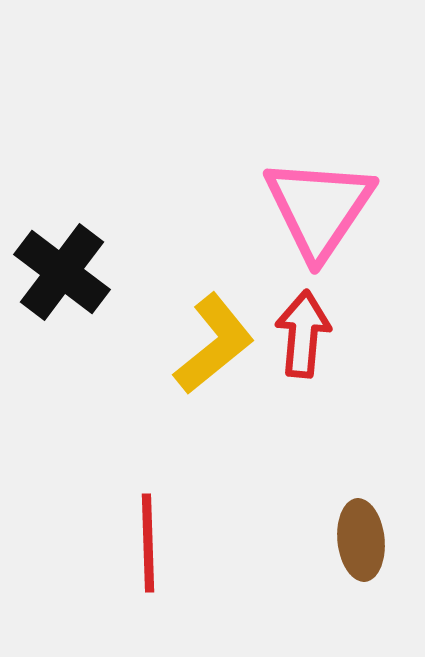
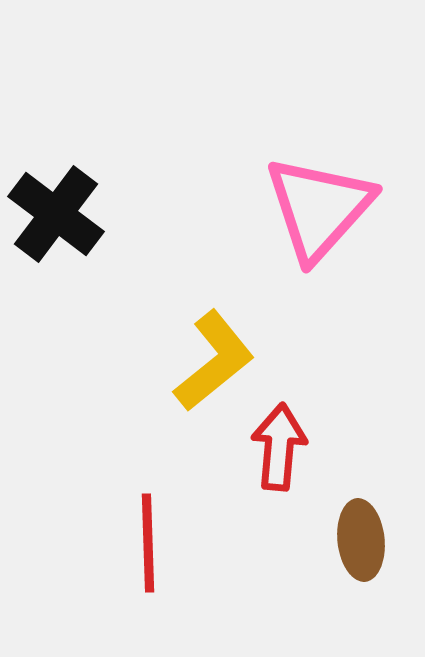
pink triangle: rotated 8 degrees clockwise
black cross: moved 6 px left, 58 px up
red arrow: moved 24 px left, 113 px down
yellow L-shape: moved 17 px down
